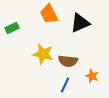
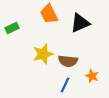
yellow star: rotated 30 degrees counterclockwise
